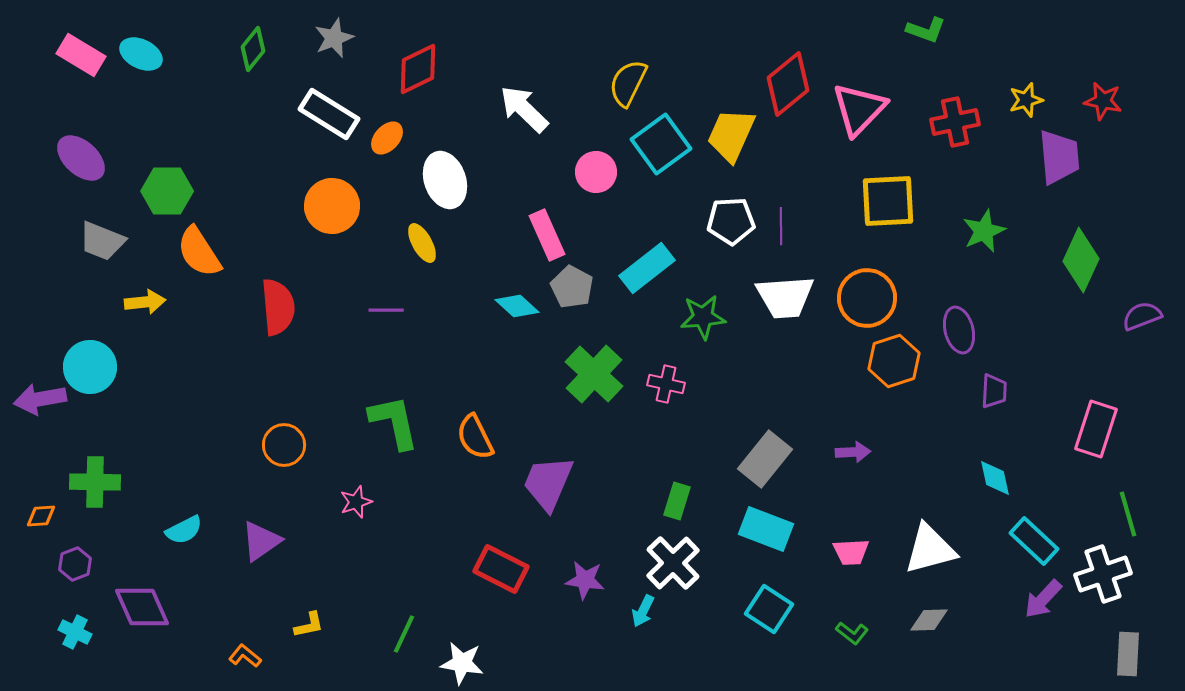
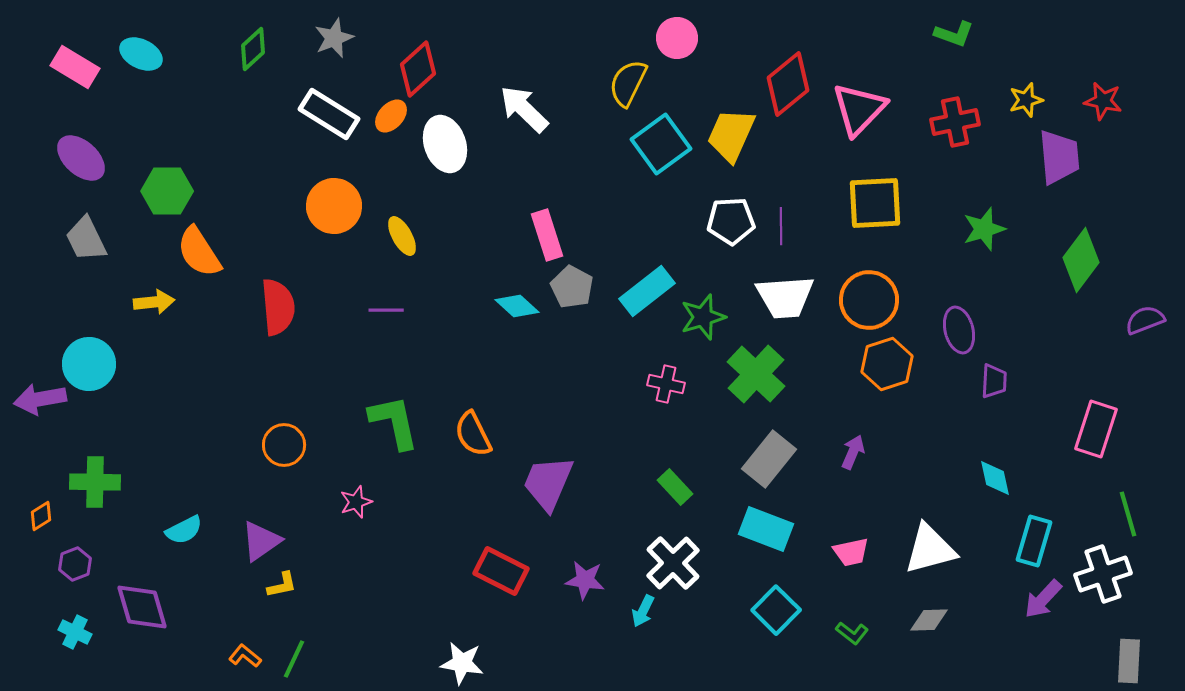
green L-shape at (926, 30): moved 28 px right, 4 px down
green diamond at (253, 49): rotated 9 degrees clockwise
pink rectangle at (81, 55): moved 6 px left, 12 px down
red diamond at (418, 69): rotated 16 degrees counterclockwise
orange ellipse at (387, 138): moved 4 px right, 22 px up
pink circle at (596, 172): moved 81 px right, 134 px up
white ellipse at (445, 180): moved 36 px up
yellow square at (888, 201): moved 13 px left, 2 px down
orange circle at (332, 206): moved 2 px right
green star at (984, 231): moved 2 px up; rotated 6 degrees clockwise
pink rectangle at (547, 235): rotated 6 degrees clockwise
gray trapezoid at (102, 241): moved 16 px left, 2 px up; rotated 42 degrees clockwise
yellow ellipse at (422, 243): moved 20 px left, 7 px up
green diamond at (1081, 260): rotated 12 degrees clockwise
cyan rectangle at (647, 268): moved 23 px down
orange circle at (867, 298): moved 2 px right, 2 px down
yellow arrow at (145, 302): moved 9 px right
purple semicircle at (1142, 316): moved 3 px right, 4 px down
green star at (703, 317): rotated 12 degrees counterclockwise
orange hexagon at (894, 361): moved 7 px left, 3 px down
cyan circle at (90, 367): moved 1 px left, 3 px up
green cross at (594, 374): moved 162 px right
purple trapezoid at (994, 391): moved 10 px up
orange semicircle at (475, 437): moved 2 px left, 3 px up
purple arrow at (853, 452): rotated 64 degrees counterclockwise
gray rectangle at (765, 459): moved 4 px right
green rectangle at (677, 501): moved 2 px left, 14 px up; rotated 60 degrees counterclockwise
orange diamond at (41, 516): rotated 28 degrees counterclockwise
cyan rectangle at (1034, 541): rotated 63 degrees clockwise
pink trapezoid at (851, 552): rotated 9 degrees counterclockwise
red rectangle at (501, 569): moved 2 px down
purple diamond at (142, 607): rotated 8 degrees clockwise
cyan square at (769, 609): moved 7 px right, 1 px down; rotated 12 degrees clockwise
yellow L-shape at (309, 625): moved 27 px left, 40 px up
green line at (404, 634): moved 110 px left, 25 px down
gray rectangle at (1128, 654): moved 1 px right, 7 px down
